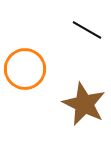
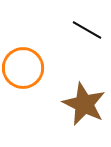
orange circle: moved 2 px left, 1 px up
